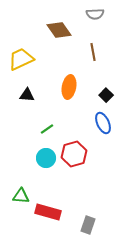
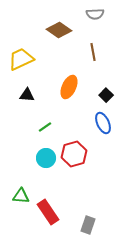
brown diamond: rotated 20 degrees counterclockwise
orange ellipse: rotated 15 degrees clockwise
green line: moved 2 px left, 2 px up
red rectangle: rotated 40 degrees clockwise
